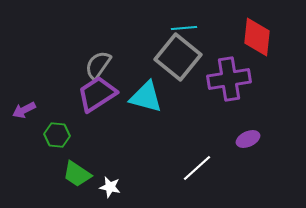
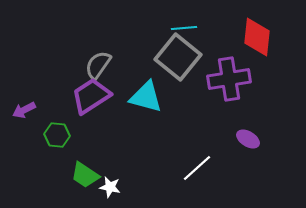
purple trapezoid: moved 6 px left, 2 px down
purple ellipse: rotated 55 degrees clockwise
green trapezoid: moved 8 px right, 1 px down
